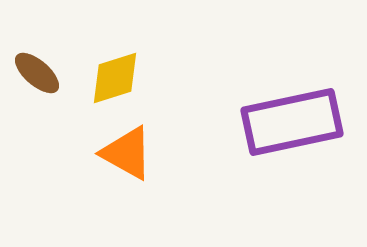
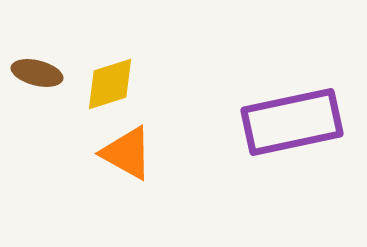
brown ellipse: rotated 27 degrees counterclockwise
yellow diamond: moved 5 px left, 6 px down
